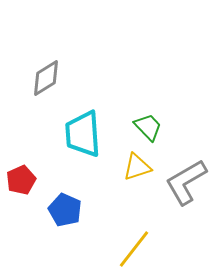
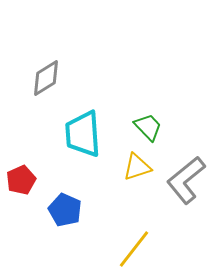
gray L-shape: moved 2 px up; rotated 9 degrees counterclockwise
